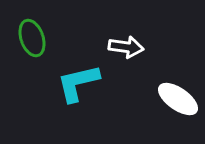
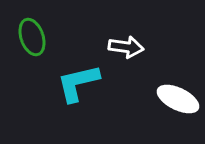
green ellipse: moved 1 px up
white ellipse: rotated 9 degrees counterclockwise
